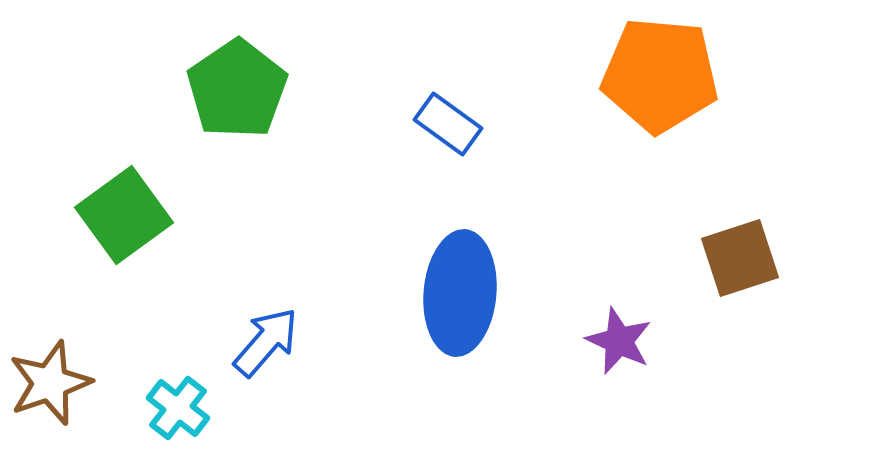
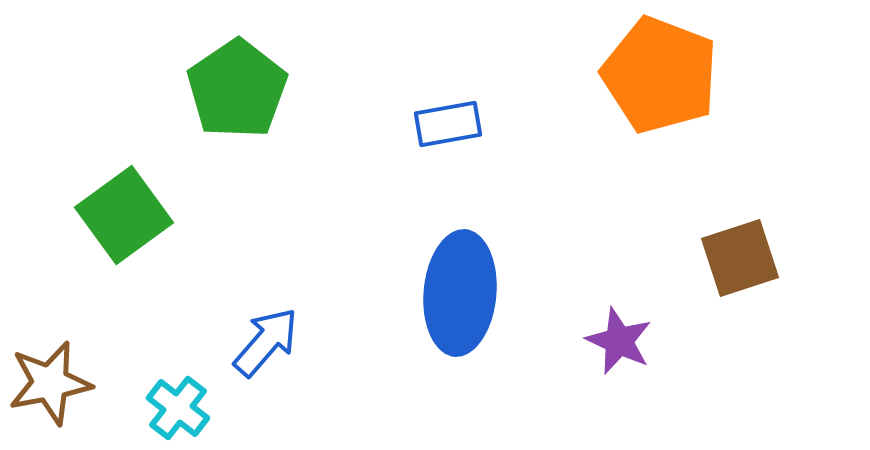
orange pentagon: rotated 16 degrees clockwise
blue rectangle: rotated 46 degrees counterclockwise
brown star: rotated 8 degrees clockwise
